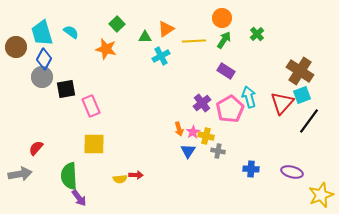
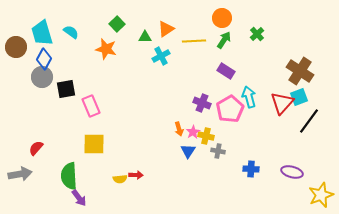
cyan square: moved 3 px left, 2 px down
purple cross: rotated 30 degrees counterclockwise
